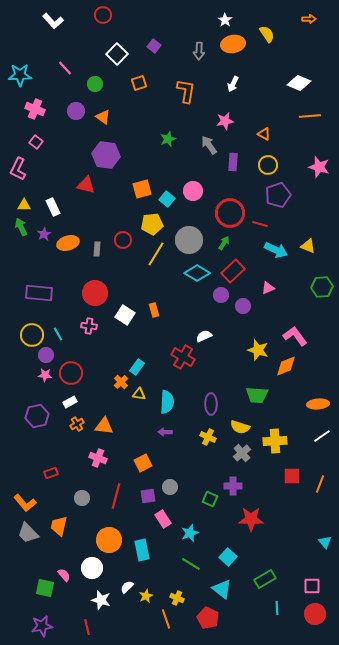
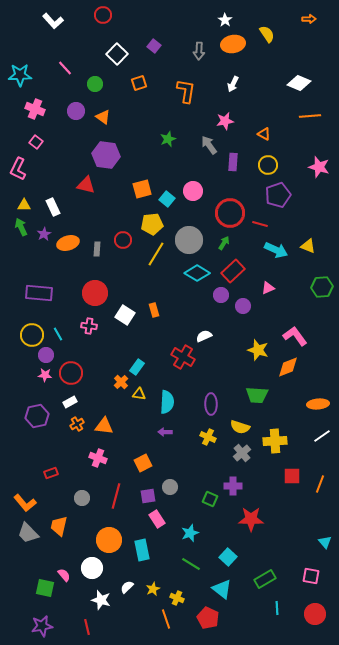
orange diamond at (286, 366): moved 2 px right, 1 px down
pink rectangle at (163, 519): moved 6 px left
pink square at (312, 586): moved 1 px left, 10 px up; rotated 12 degrees clockwise
yellow star at (146, 596): moved 7 px right, 7 px up
